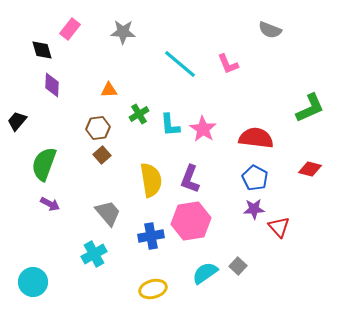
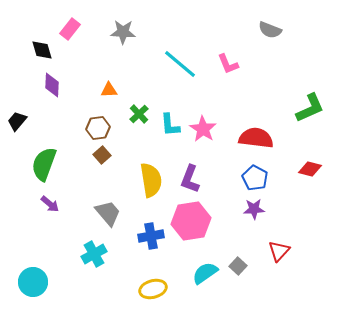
green cross: rotated 12 degrees counterclockwise
purple arrow: rotated 12 degrees clockwise
red triangle: moved 24 px down; rotated 25 degrees clockwise
